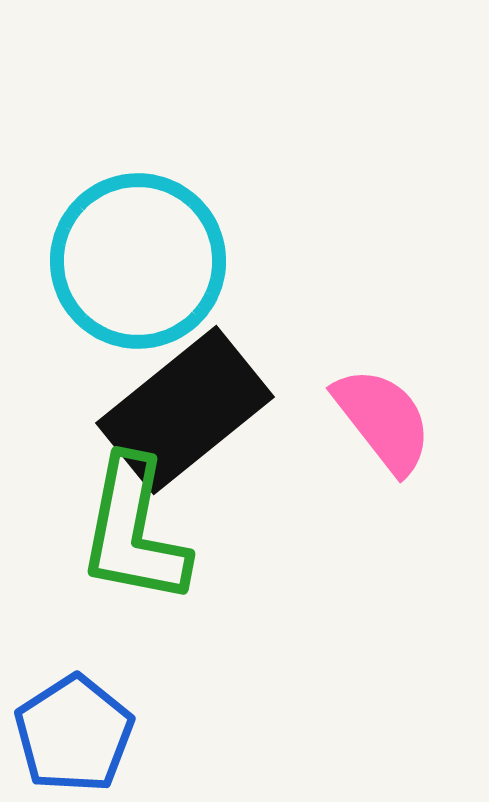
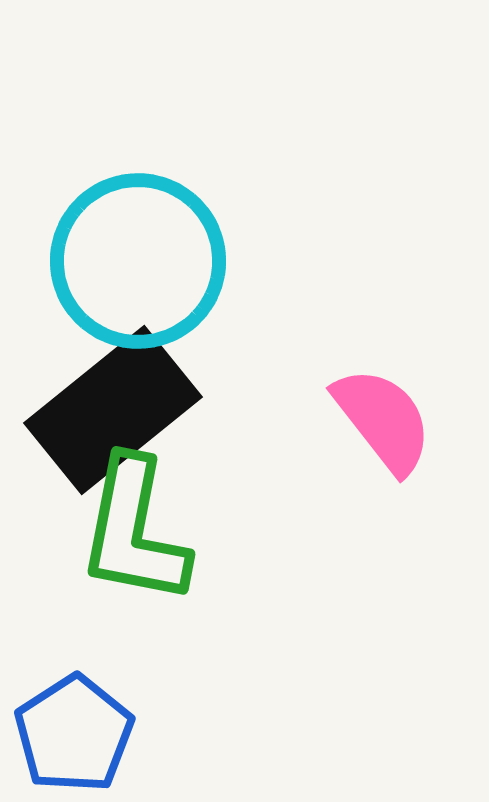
black rectangle: moved 72 px left
